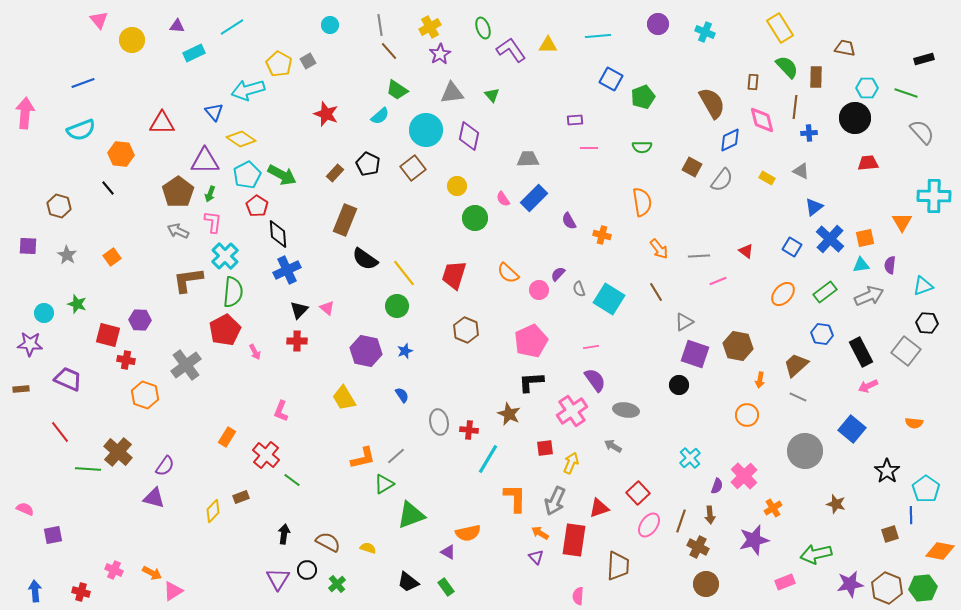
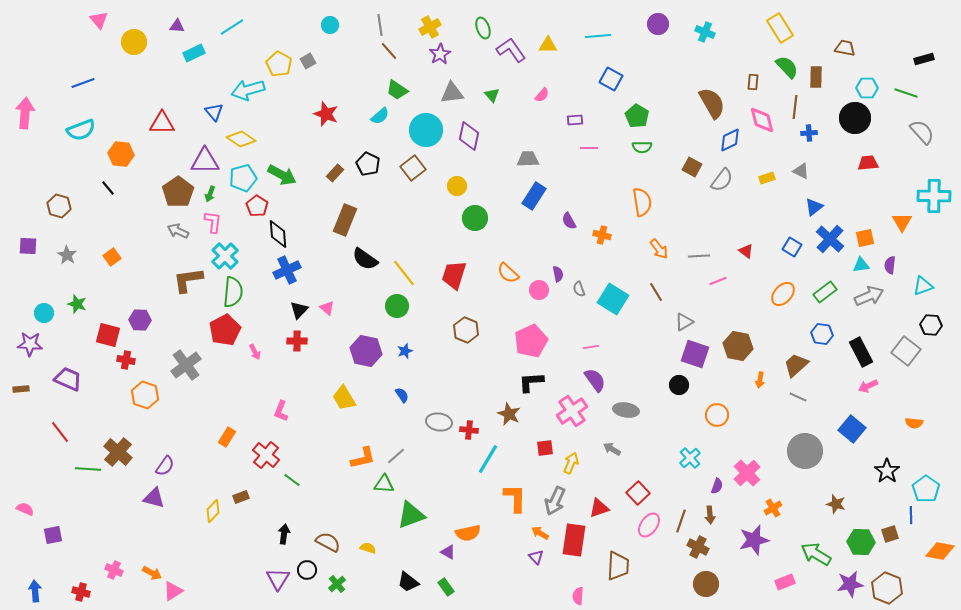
yellow circle at (132, 40): moved 2 px right, 2 px down
green pentagon at (643, 97): moved 6 px left, 19 px down; rotated 20 degrees counterclockwise
cyan pentagon at (247, 175): moved 4 px left, 3 px down; rotated 12 degrees clockwise
yellow rectangle at (767, 178): rotated 49 degrees counterclockwise
blue rectangle at (534, 198): moved 2 px up; rotated 12 degrees counterclockwise
pink semicircle at (503, 199): moved 39 px right, 104 px up; rotated 105 degrees counterclockwise
purple semicircle at (558, 274): rotated 126 degrees clockwise
cyan square at (609, 299): moved 4 px right
black hexagon at (927, 323): moved 4 px right, 2 px down
orange circle at (747, 415): moved 30 px left
gray ellipse at (439, 422): rotated 70 degrees counterclockwise
gray arrow at (613, 446): moved 1 px left, 3 px down
pink cross at (744, 476): moved 3 px right, 3 px up
green triangle at (384, 484): rotated 35 degrees clockwise
green arrow at (816, 554): rotated 44 degrees clockwise
green hexagon at (923, 588): moved 62 px left, 46 px up; rotated 8 degrees clockwise
